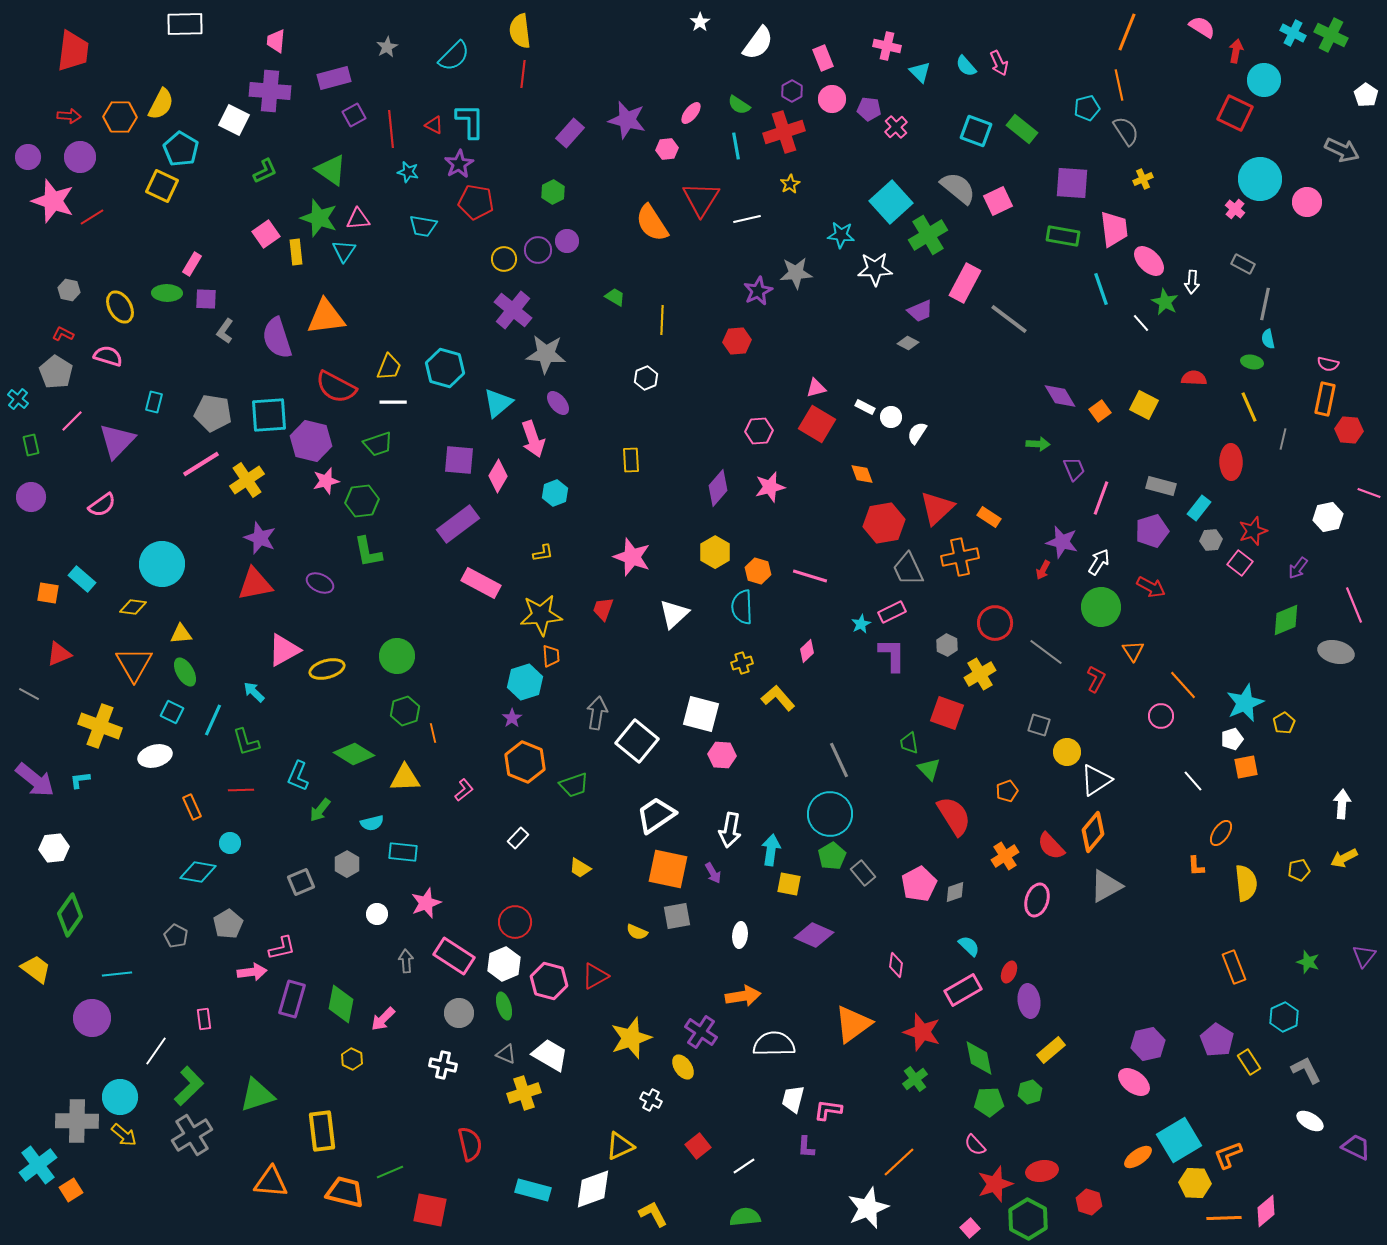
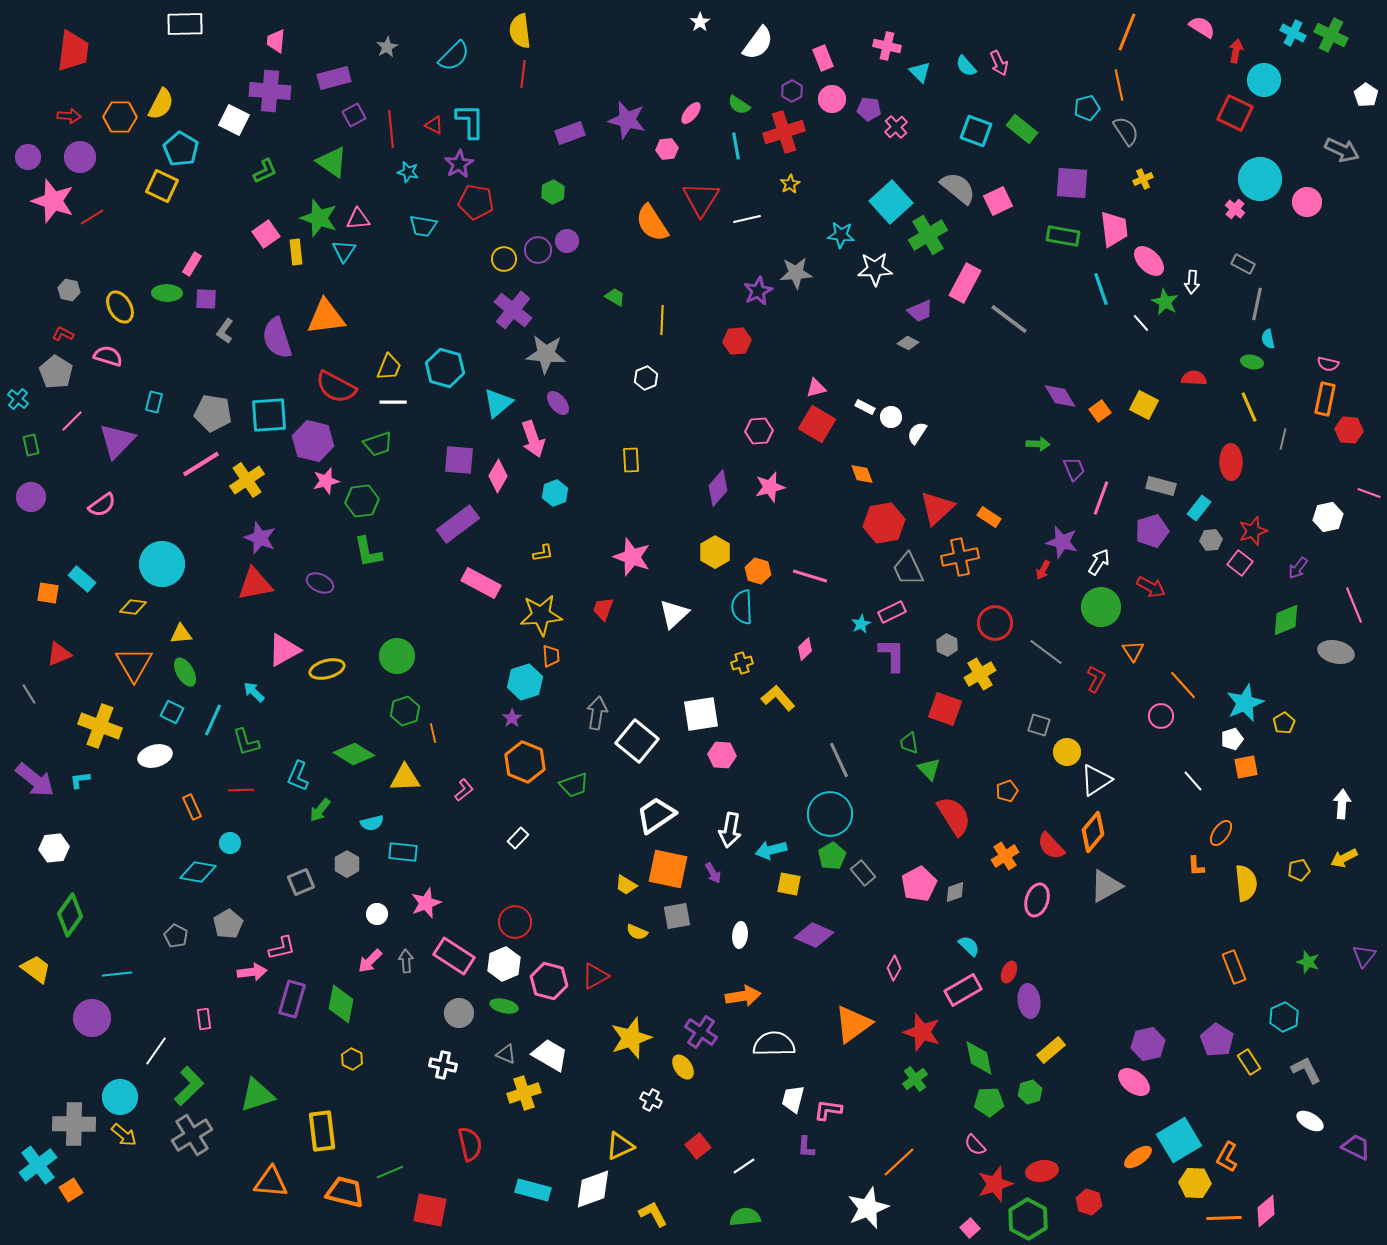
purple rectangle at (570, 133): rotated 28 degrees clockwise
green triangle at (331, 170): moved 1 px right, 8 px up
gray line at (1265, 304): moved 8 px left
purple hexagon at (311, 441): moved 2 px right
pink diamond at (807, 651): moved 2 px left, 2 px up
gray line at (29, 694): rotated 30 degrees clockwise
red square at (947, 713): moved 2 px left, 4 px up
white square at (701, 714): rotated 24 degrees counterclockwise
cyan arrow at (771, 850): rotated 112 degrees counterclockwise
yellow trapezoid at (580, 868): moved 46 px right, 17 px down
pink diamond at (896, 965): moved 2 px left, 3 px down; rotated 20 degrees clockwise
green ellipse at (504, 1006): rotated 60 degrees counterclockwise
pink arrow at (383, 1019): moved 13 px left, 58 px up
gray cross at (77, 1121): moved 3 px left, 3 px down
orange L-shape at (1228, 1155): moved 1 px left, 2 px down; rotated 40 degrees counterclockwise
